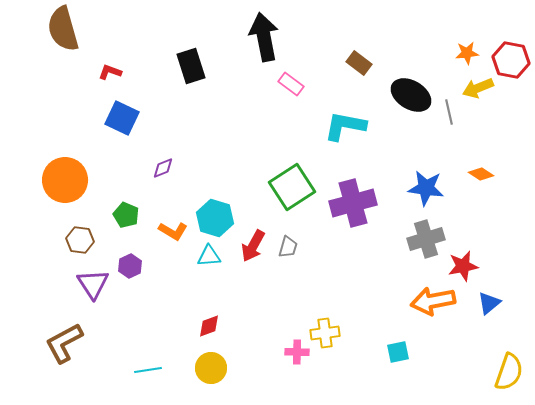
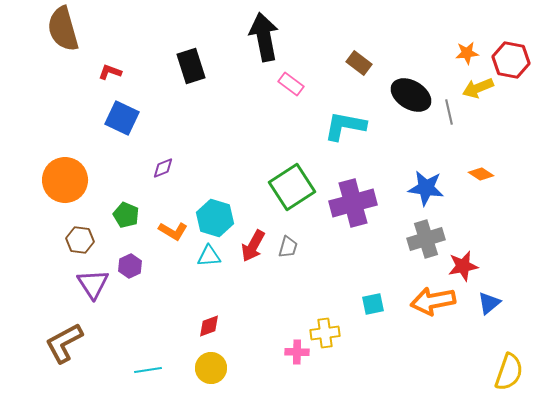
cyan square: moved 25 px left, 48 px up
